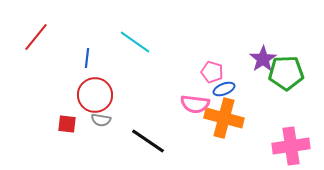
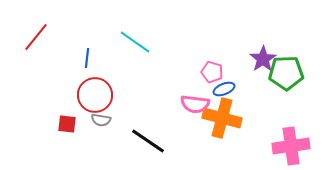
orange cross: moved 2 px left
